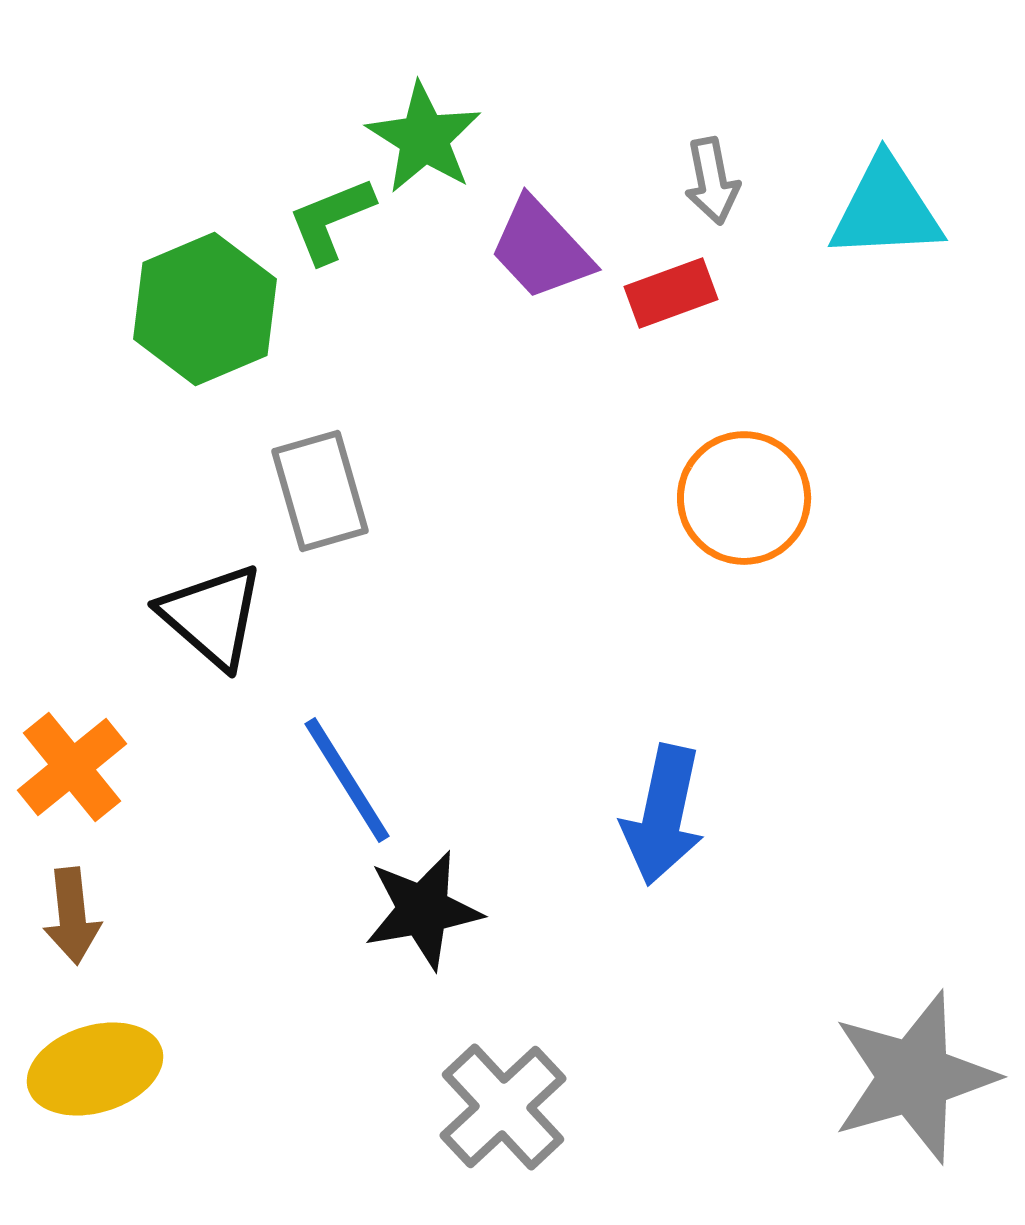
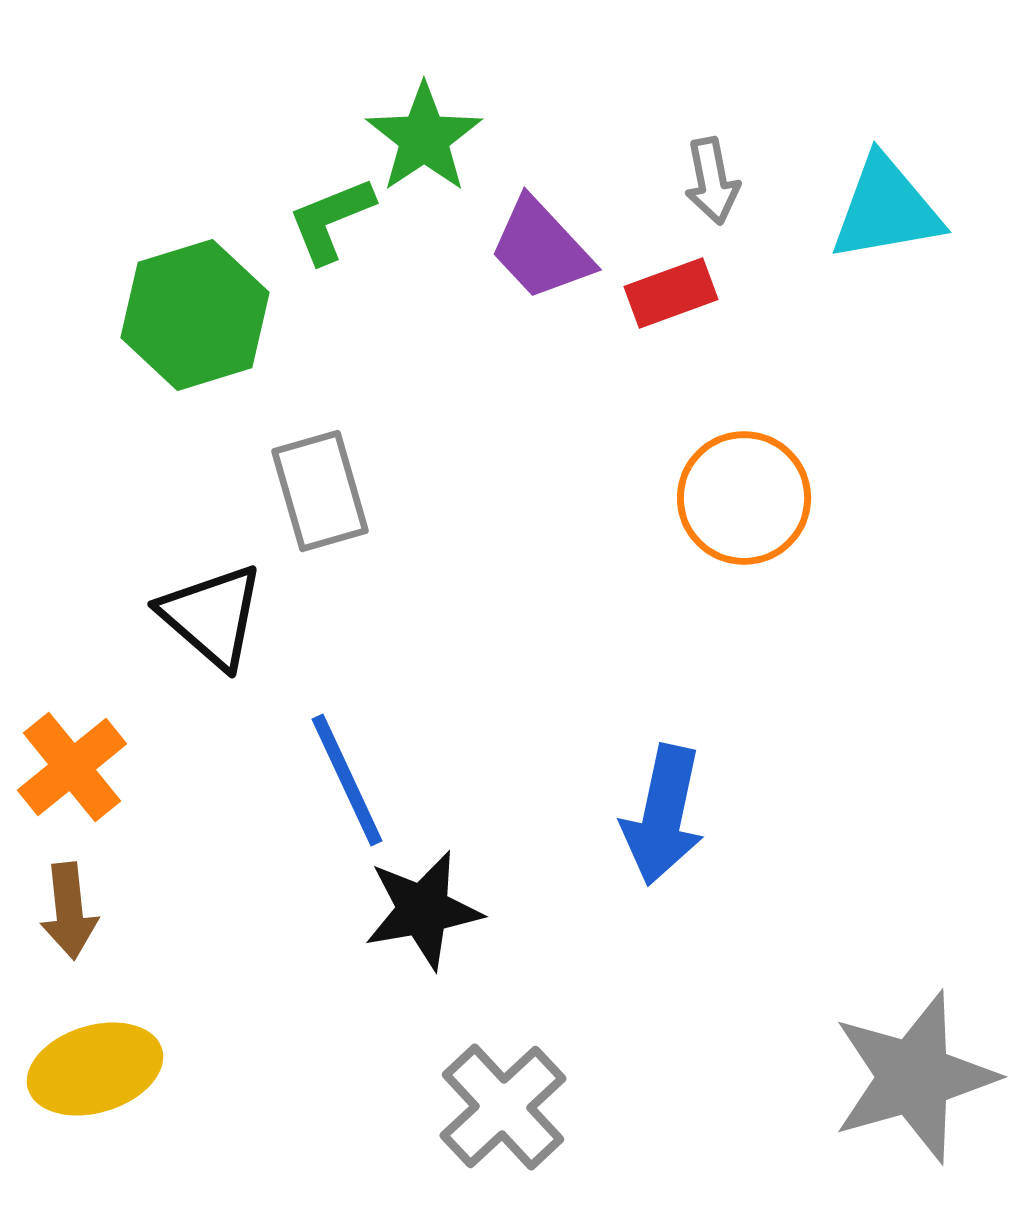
green star: rotated 6 degrees clockwise
cyan triangle: rotated 7 degrees counterclockwise
green hexagon: moved 10 px left, 6 px down; rotated 6 degrees clockwise
blue line: rotated 7 degrees clockwise
brown arrow: moved 3 px left, 5 px up
